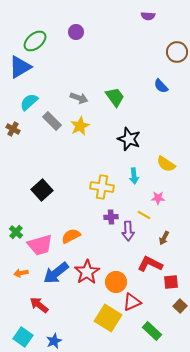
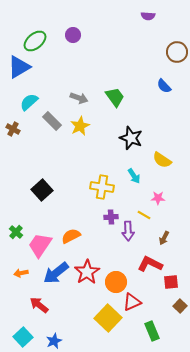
purple circle: moved 3 px left, 3 px down
blue triangle: moved 1 px left
blue semicircle: moved 3 px right
black star: moved 2 px right, 1 px up
yellow semicircle: moved 4 px left, 4 px up
cyan arrow: rotated 28 degrees counterclockwise
pink trapezoid: rotated 140 degrees clockwise
yellow square: rotated 12 degrees clockwise
green rectangle: rotated 24 degrees clockwise
cyan square: rotated 12 degrees clockwise
